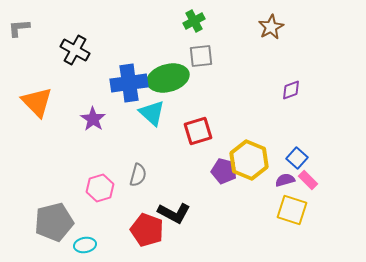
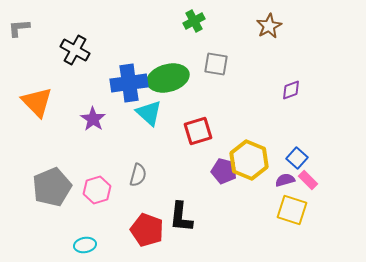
brown star: moved 2 px left, 1 px up
gray square: moved 15 px right, 8 px down; rotated 15 degrees clockwise
cyan triangle: moved 3 px left
pink hexagon: moved 3 px left, 2 px down
black L-shape: moved 7 px right, 4 px down; rotated 68 degrees clockwise
gray pentagon: moved 2 px left, 35 px up; rotated 9 degrees counterclockwise
